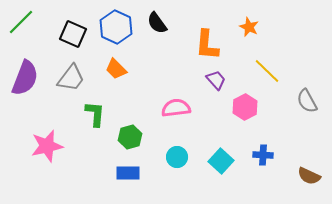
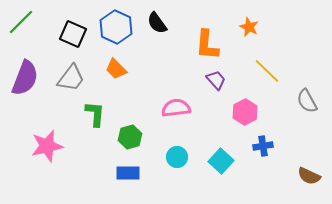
pink hexagon: moved 5 px down
blue cross: moved 9 px up; rotated 12 degrees counterclockwise
